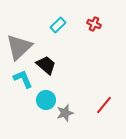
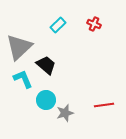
red line: rotated 42 degrees clockwise
